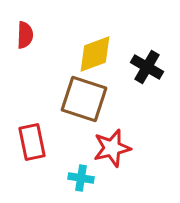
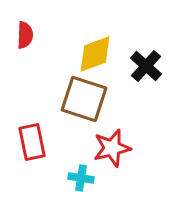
black cross: moved 1 px left, 1 px up; rotated 12 degrees clockwise
